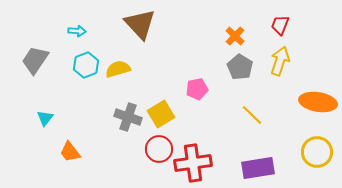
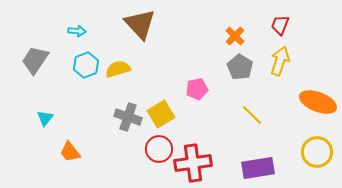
orange ellipse: rotated 12 degrees clockwise
